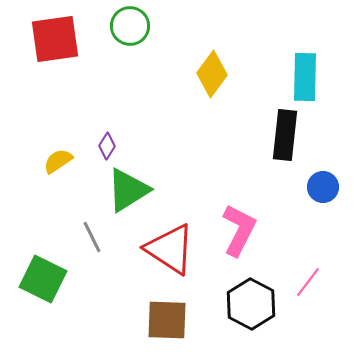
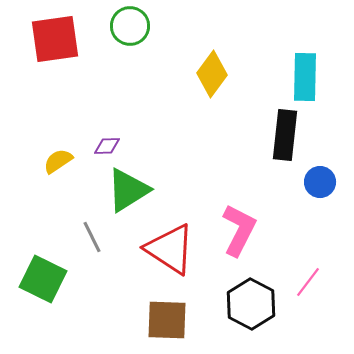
purple diamond: rotated 56 degrees clockwise
blue circle: moved 3 px left, 5 px up
